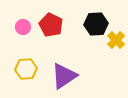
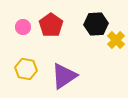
red pentagon: rotated 10 degrees clockwise
yellow hexagon: rotated 15 degrees clockwise
